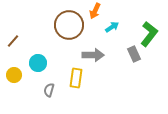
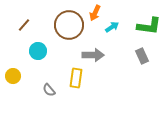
orange arrow: moved 2 px down
green L-shape: moved 8 px up; rotated 60 degrees clockwise
brown line: moved 11 px right, 16 px up
gray rectangle: moved 8 px right, 2 px down
cyan circle: moved 12 px up
yellow circle: moved 1 px left, 1 px down
gray semicircle: rotated 56 degrees counterclockwise
